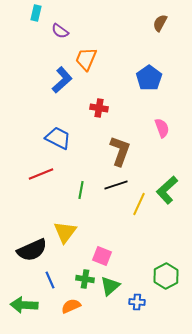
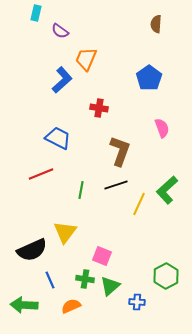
brown semicircle: moved 4 px left, 1 px down; rotated 24 degrees counterclockwise
